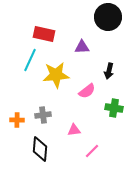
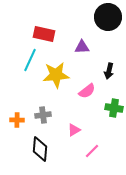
pink triangle: rotated 24 degrees counterclockwise
